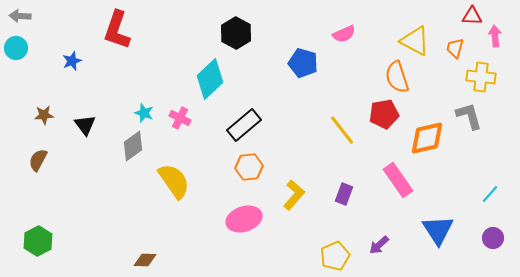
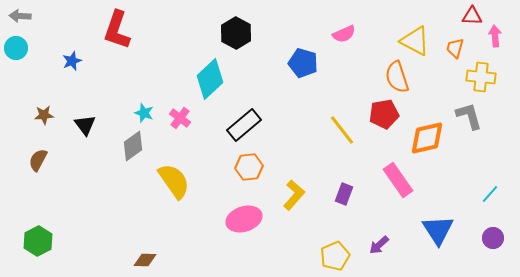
pink cross: rotated 10 degrees clockwise
